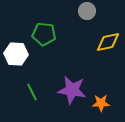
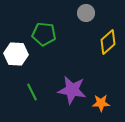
gray circle: moved 1 px left, 2 px down
yellow diamond: rotated 30 degrees counterclockwise
